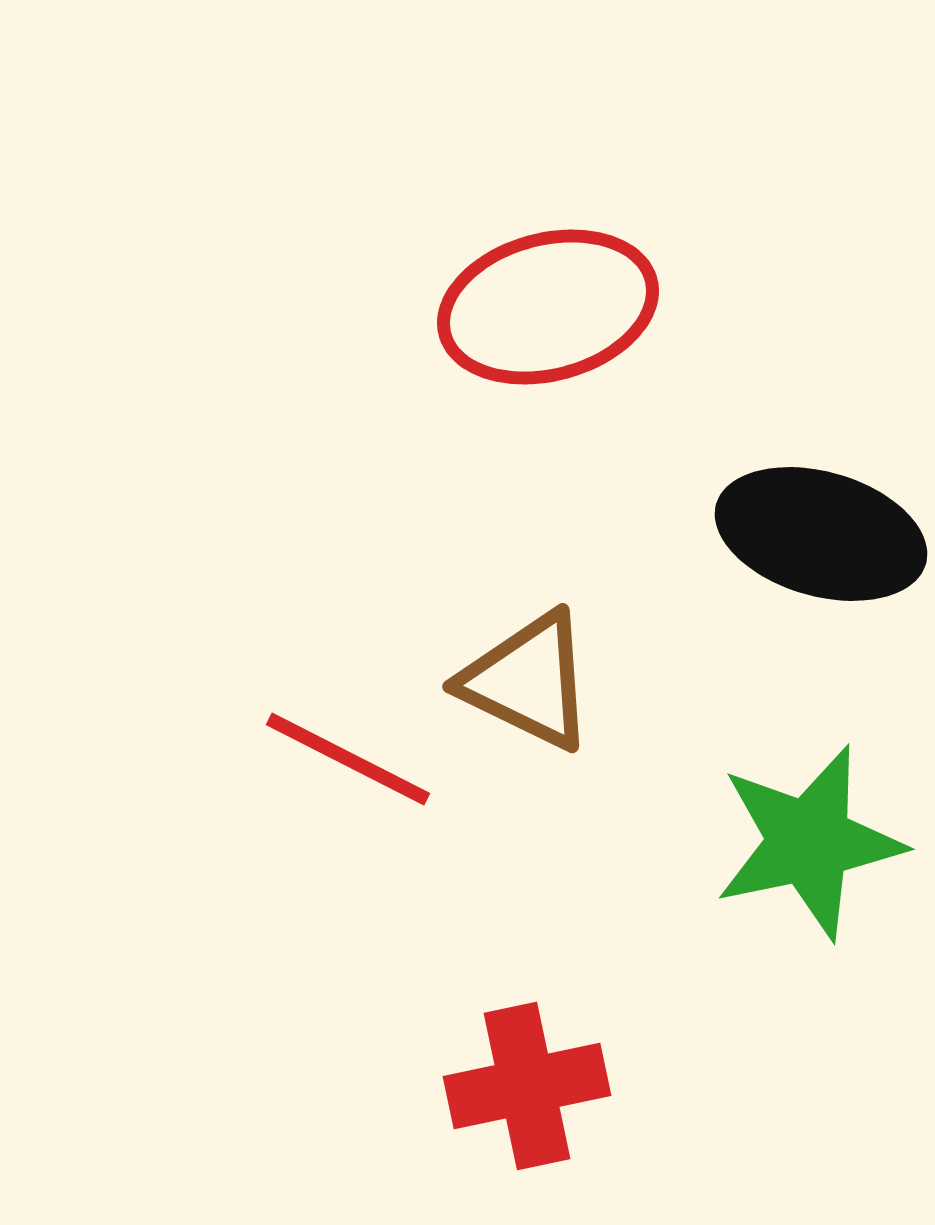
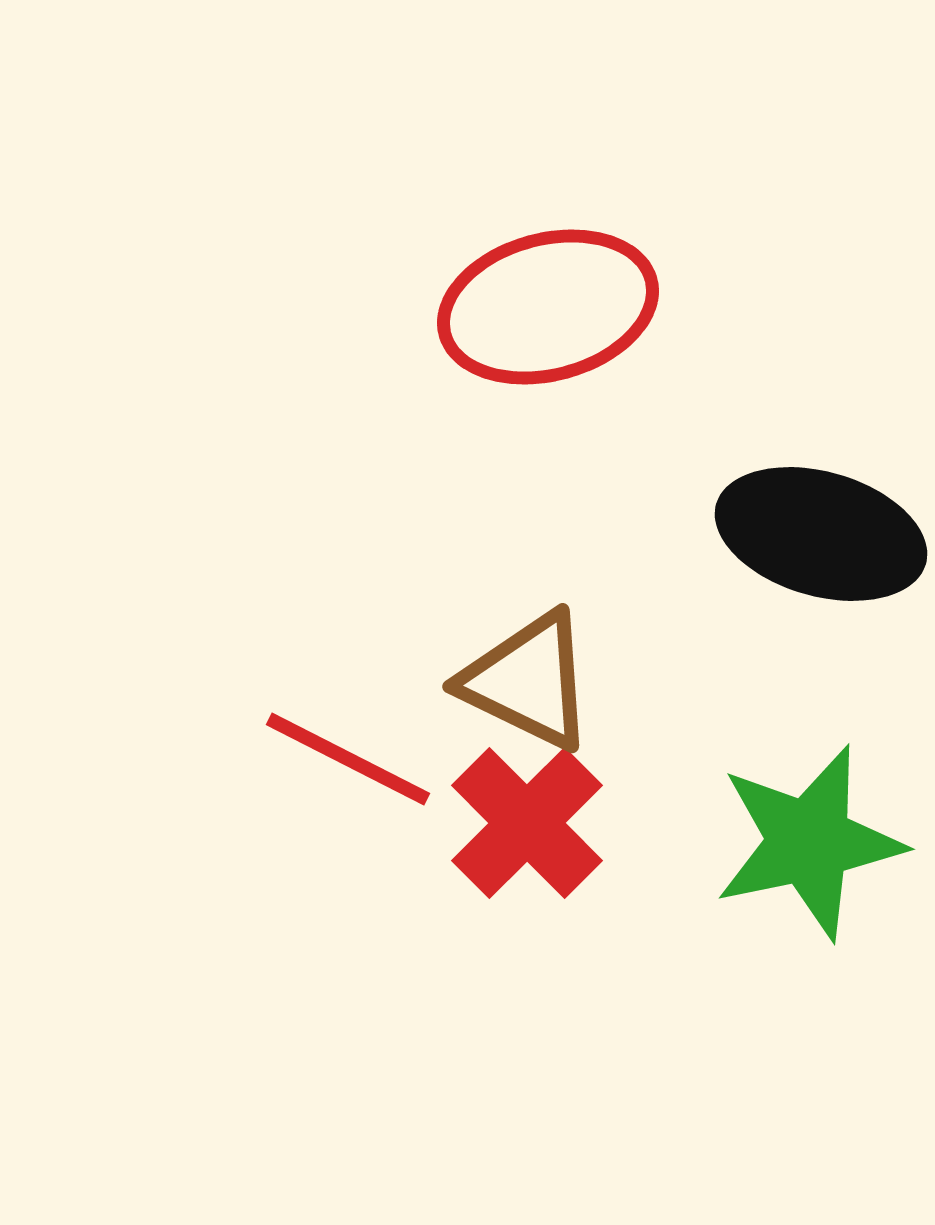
red cross: moved 263 px up; rotated 33 degrees counterclockwise
